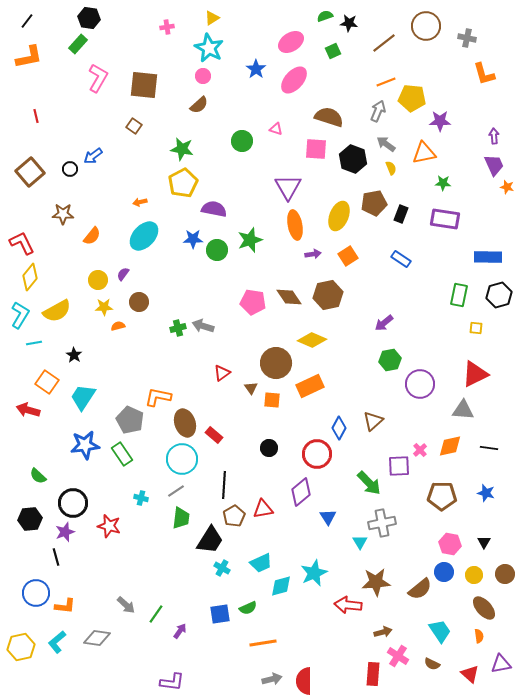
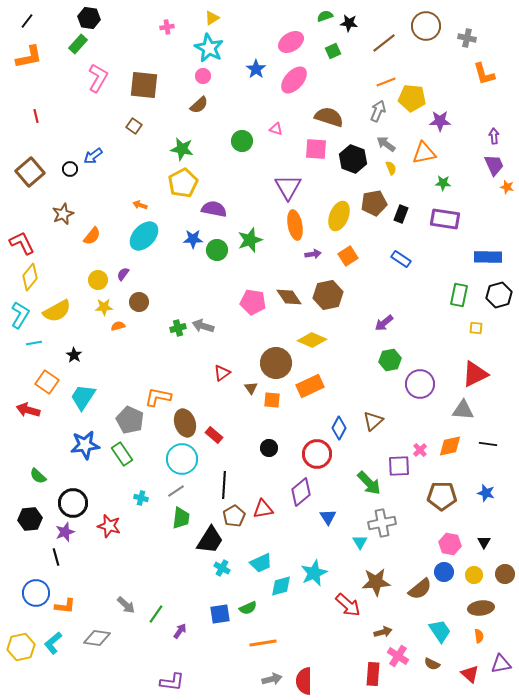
orange arrow at (140, 202): moved 3 px down; rotated 32 degrees clockwise
brown star at (63, 214): rotated 25 degrees counterclockwise
black line at (489, 448): moved 1 px left, 4 px up
red arrow at (348, 605): rotated 144 degrees counterclockwise
brown ellipse at (484, 608): moved 3 px left; rotated 55 degrees counterclockwise
cyan L-shape at (57, 642): moved 4 px left, 1 px down
